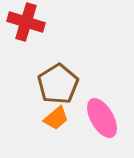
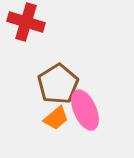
pink ellipse: moved 17 px left, 8 px up; rotated 6 degrees clockwise
